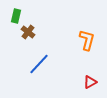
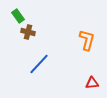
green rectangle: moved 2 px right; rotated 48 degrees counterclockwise
brown cross: rotated 24 degrees counterclockwise
red triangle: moved 2 px right, 1 px down; rotated 24 degrees clockwise
